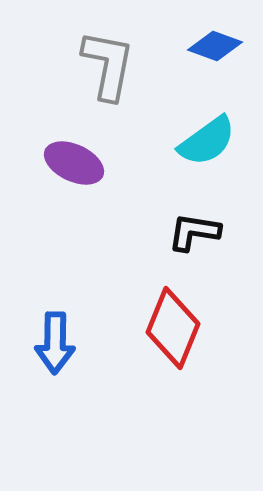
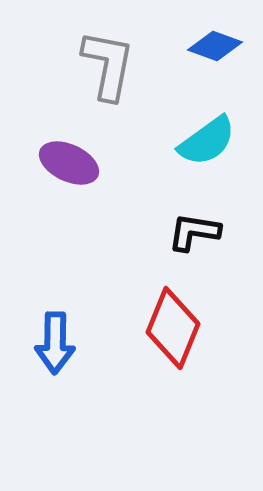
purple ellipse: moved 5 px left
